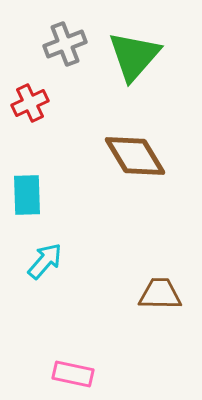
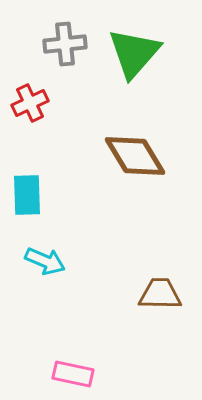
gray cross: rotated 15 degrees clockwise
green triangle: moved 3 px up
cyan arrow: rotated 72 degrees clockwise
